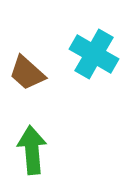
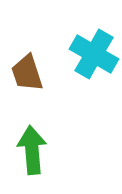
brown trapezoid: rotated 30 degrees clockwise
